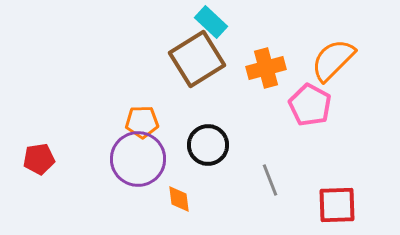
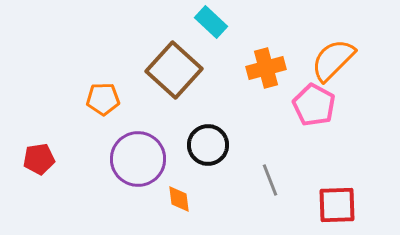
brown square: moved 23 px left, 11 px down; rotated 16 degrees counterclockwise
pink pentagon: moved 4 px right
orange pentagon: moved 39 px left, 23 px up
